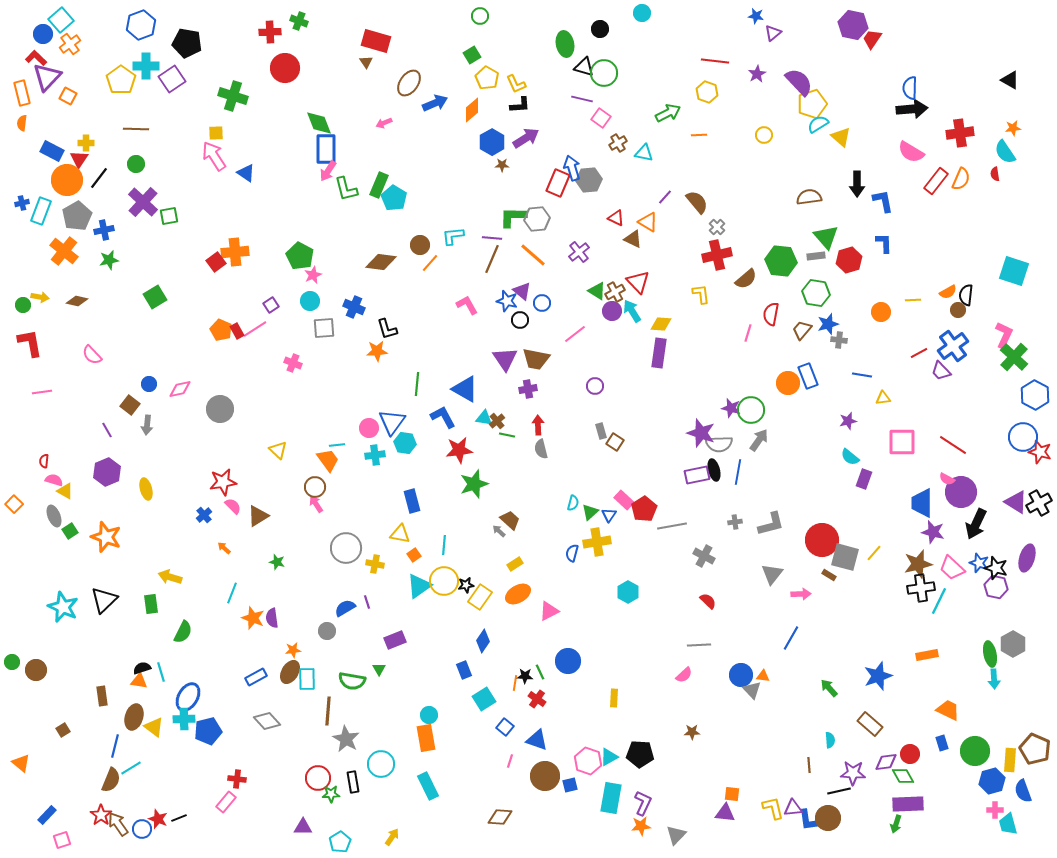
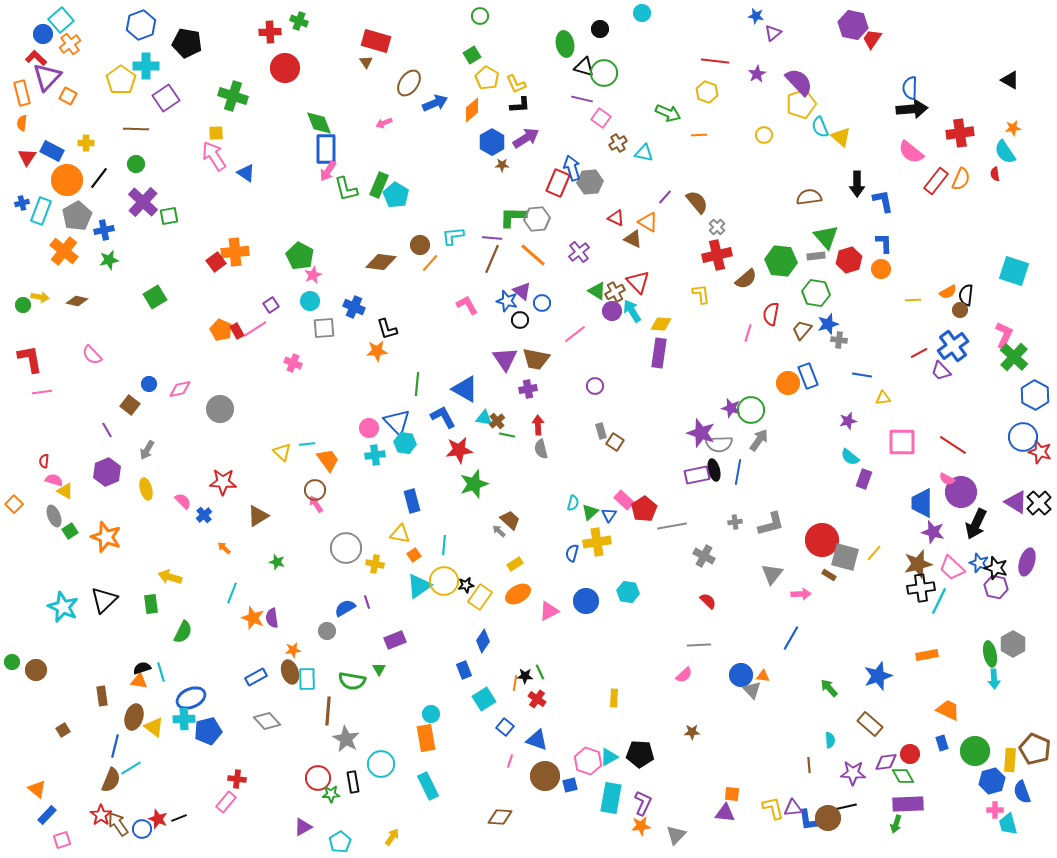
purple square at (172, 79): moved 6 px left, 19 px down
yellow pentagon at (812, 104): moved 11 px left
green arrow at (668, 113): rotated 50 degrees clockwise
cyan semicircle at (818, 124): moved 2 px right, 3 px down; rotated 80 degrees counterclockwise
pink semicircle at (911, 152): rotated 8 degrees clockwise
red triangle at (79, 159): moved 52 px left, 2 px up
gray hexagon at (589, 180): moved 1 px right, 2 px down
cyan pentagon at (394, 198): moved 2 px right, 3 px up
brown circle at (958, 310): moved 2 px right
orange circle at (881, 312): moved 43 px up
red L-shape at (30, 343): moved 16 px down
blue triangle at (392, 422): moved 5 px right; rotated 20 degrees counterclockwise
gray arrow at (147, 425): moved 25 px down; rotated 24 degrees clockwise
cyan line at (337, 445): moved 30 px left, 1 px up
yellow triangle at (278, 450): moved 4 px right, 2 px down
red star at (223, 482): rotated 12 degrees clockwise
brown circle at (315, 487): moved 3 px down
black cross at (1039, 503): rotated 15 degrees counterclockwise
pink semicircle at (233, 506): moved 50 px left, 5 px up
purple ellipse at (1027, 558): moved 4 px down
cyan hexagon at (628, 592): rotated 20 degrees counterclockwise
blue circle at (568, 661): moved 18 px right, 60 px up
brown ellipse at (290, 672): rotated 50 degrees counterclockwise
blue ellipse at (188, 697): moved 3 px right, 1 px down; rotated 36 degrees clockwise
cyan circle at (429, 715): moved 2 px right, 1 px up
orange triangle at (21, 763): moved 16 px right, 26 px down
black line at (839, 791): moved 6 px right, 16 px down
blue semicircle at (1023, 791): moved 1 px left, 1 px down
purple triangle at (303, 827): rotated 30 degrees counterclockwise
